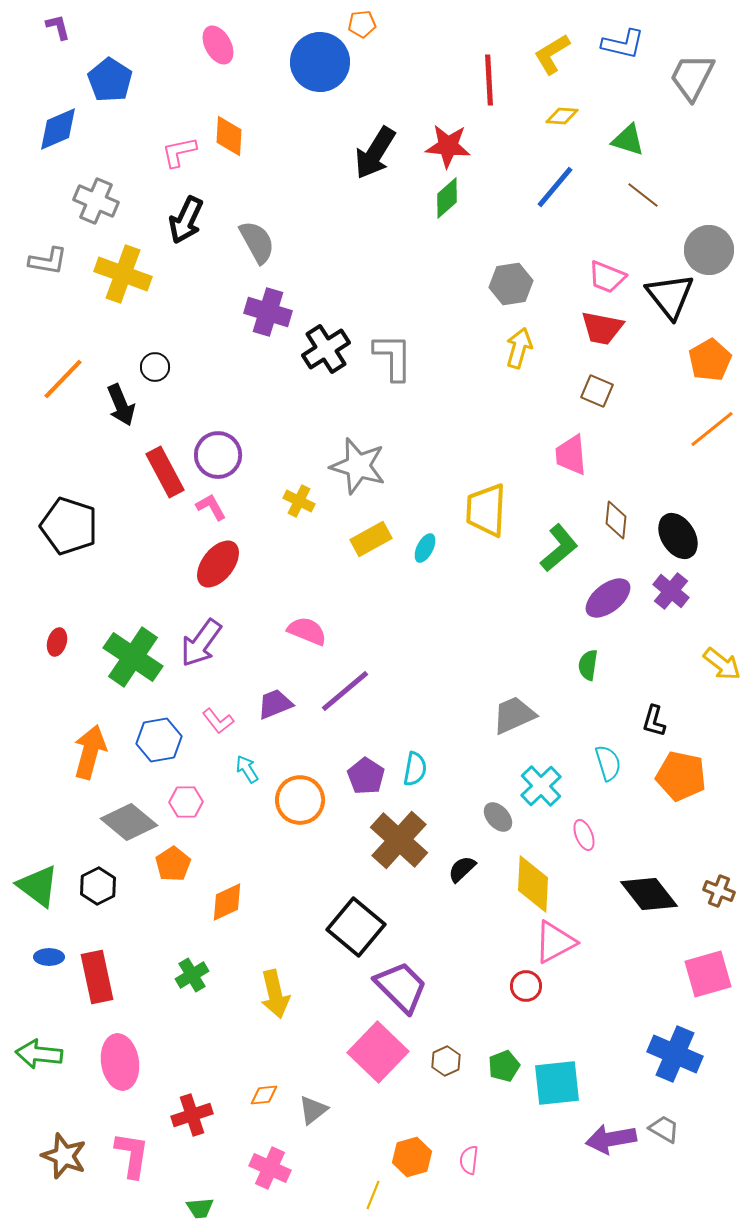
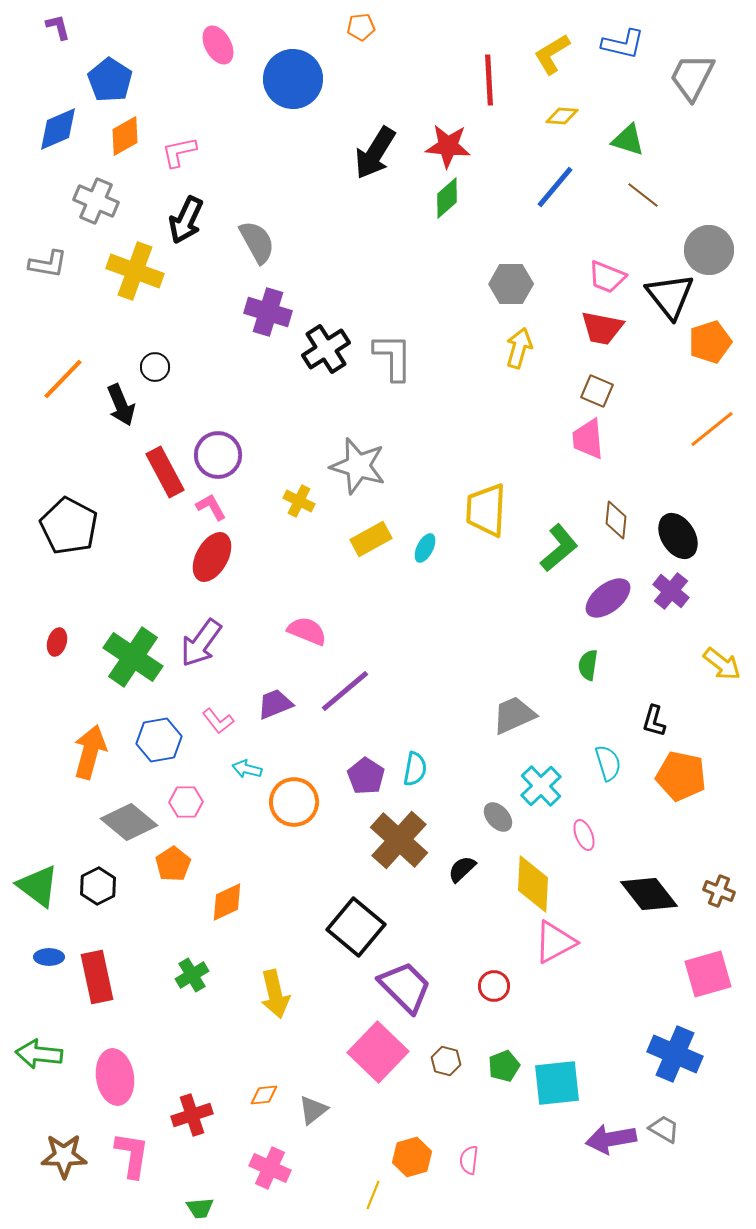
orange pentagon at (362, 24): moved 1 px left, 3 px down
blue circle at (320, 62): moved 27 px left, 17 px down
orange diamond at (229, 136): moved 104 px left; rotated 57 degrees clockwise
gray L-shape at (48, 261): moved 3 px down
yellow cross at (123, 274): moved 12 px right, 3 px up
gray hexagon at (511, 284): rotated 9 degrees clockwise
orange pentagon at (710, 360): moved 18 px up; rotated 12 degrees clockwise
pink trapezoid at (571, 455): moved 17 px right, 16 px up
black pentagon at (69, 526): rotated 10 degrees clockwise
red ellipse at (218, 564): moved 6 px left, 7 px up; rotated 9 degrees counterclockwise
cyan arrow at (247, 769): rotated 44 degrees counterclockwise
orange circle at (300, 800): moved 6 px left, 2 px down
red circle at (526, 986): moved 32 px left
purple trapezoid at (401, 987): moved 4 px right
brown hexagon at (446, 1061): rotated 20 degrees counterclockwise
pink ellipse at (120, 1062): moved 5 px left, 15 px down
brown star at (64, 1156): rotated 21 degrees counterclockwise
